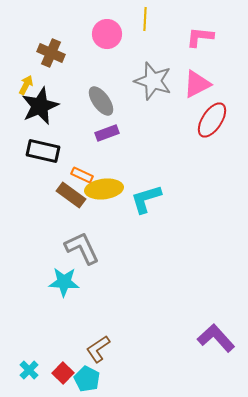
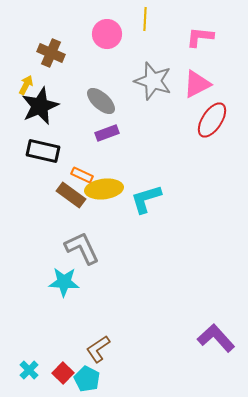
gray ellipse: rotated 12 degrees counterclockwise
